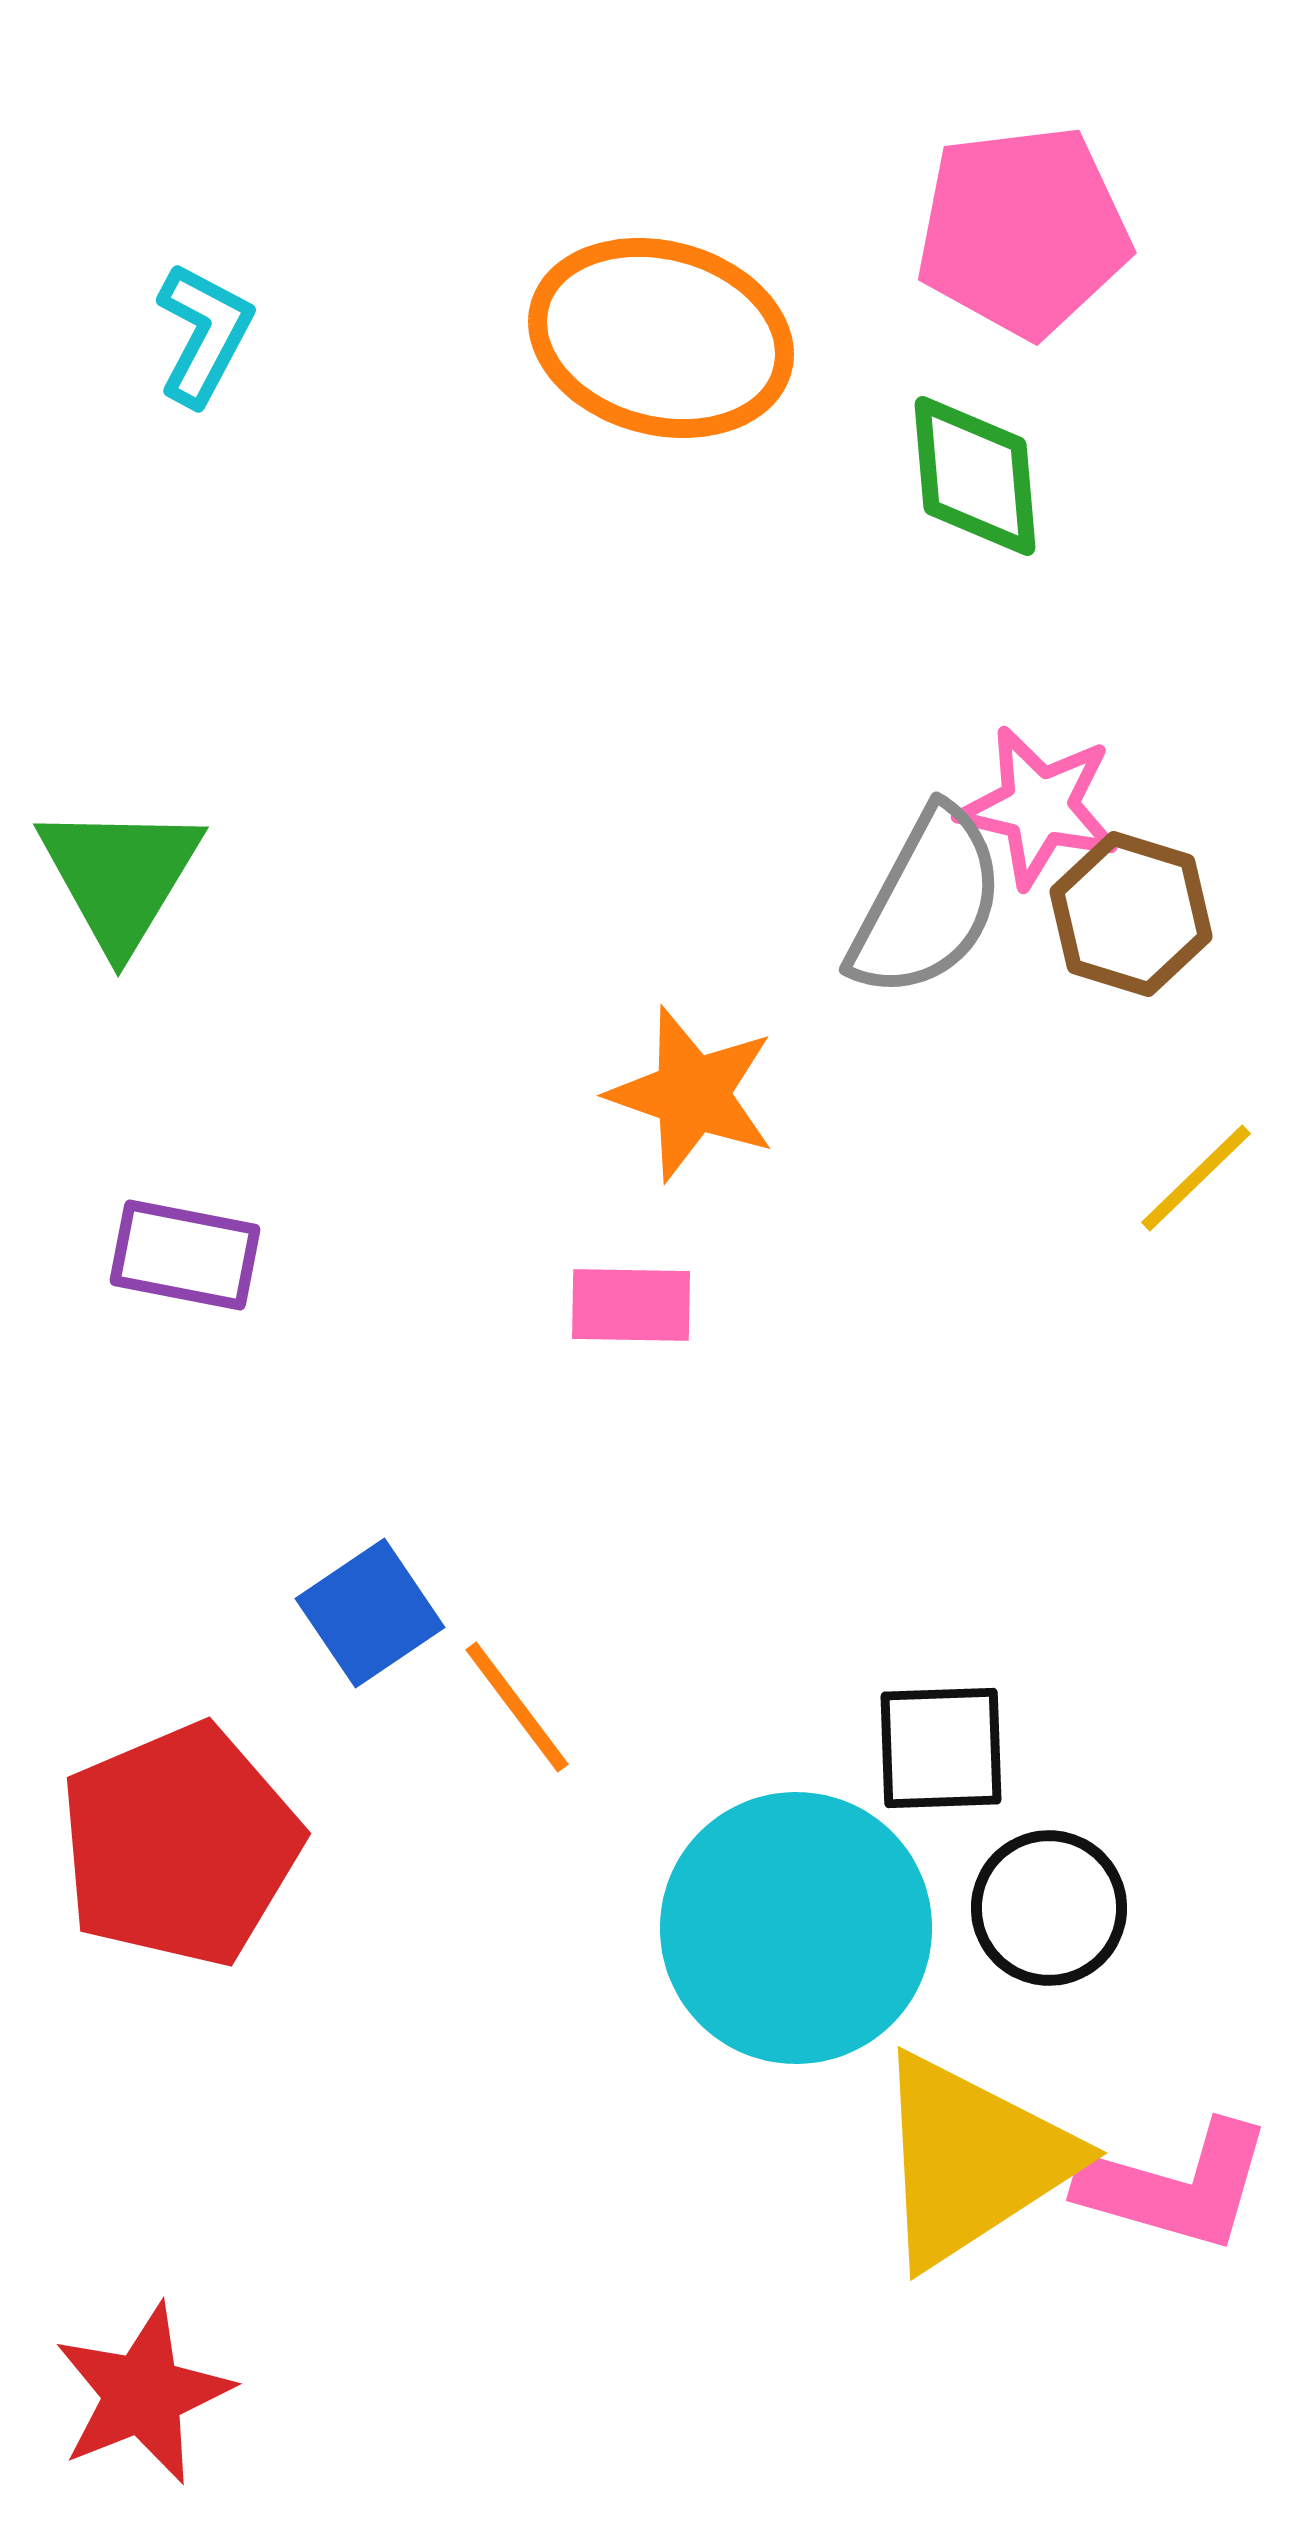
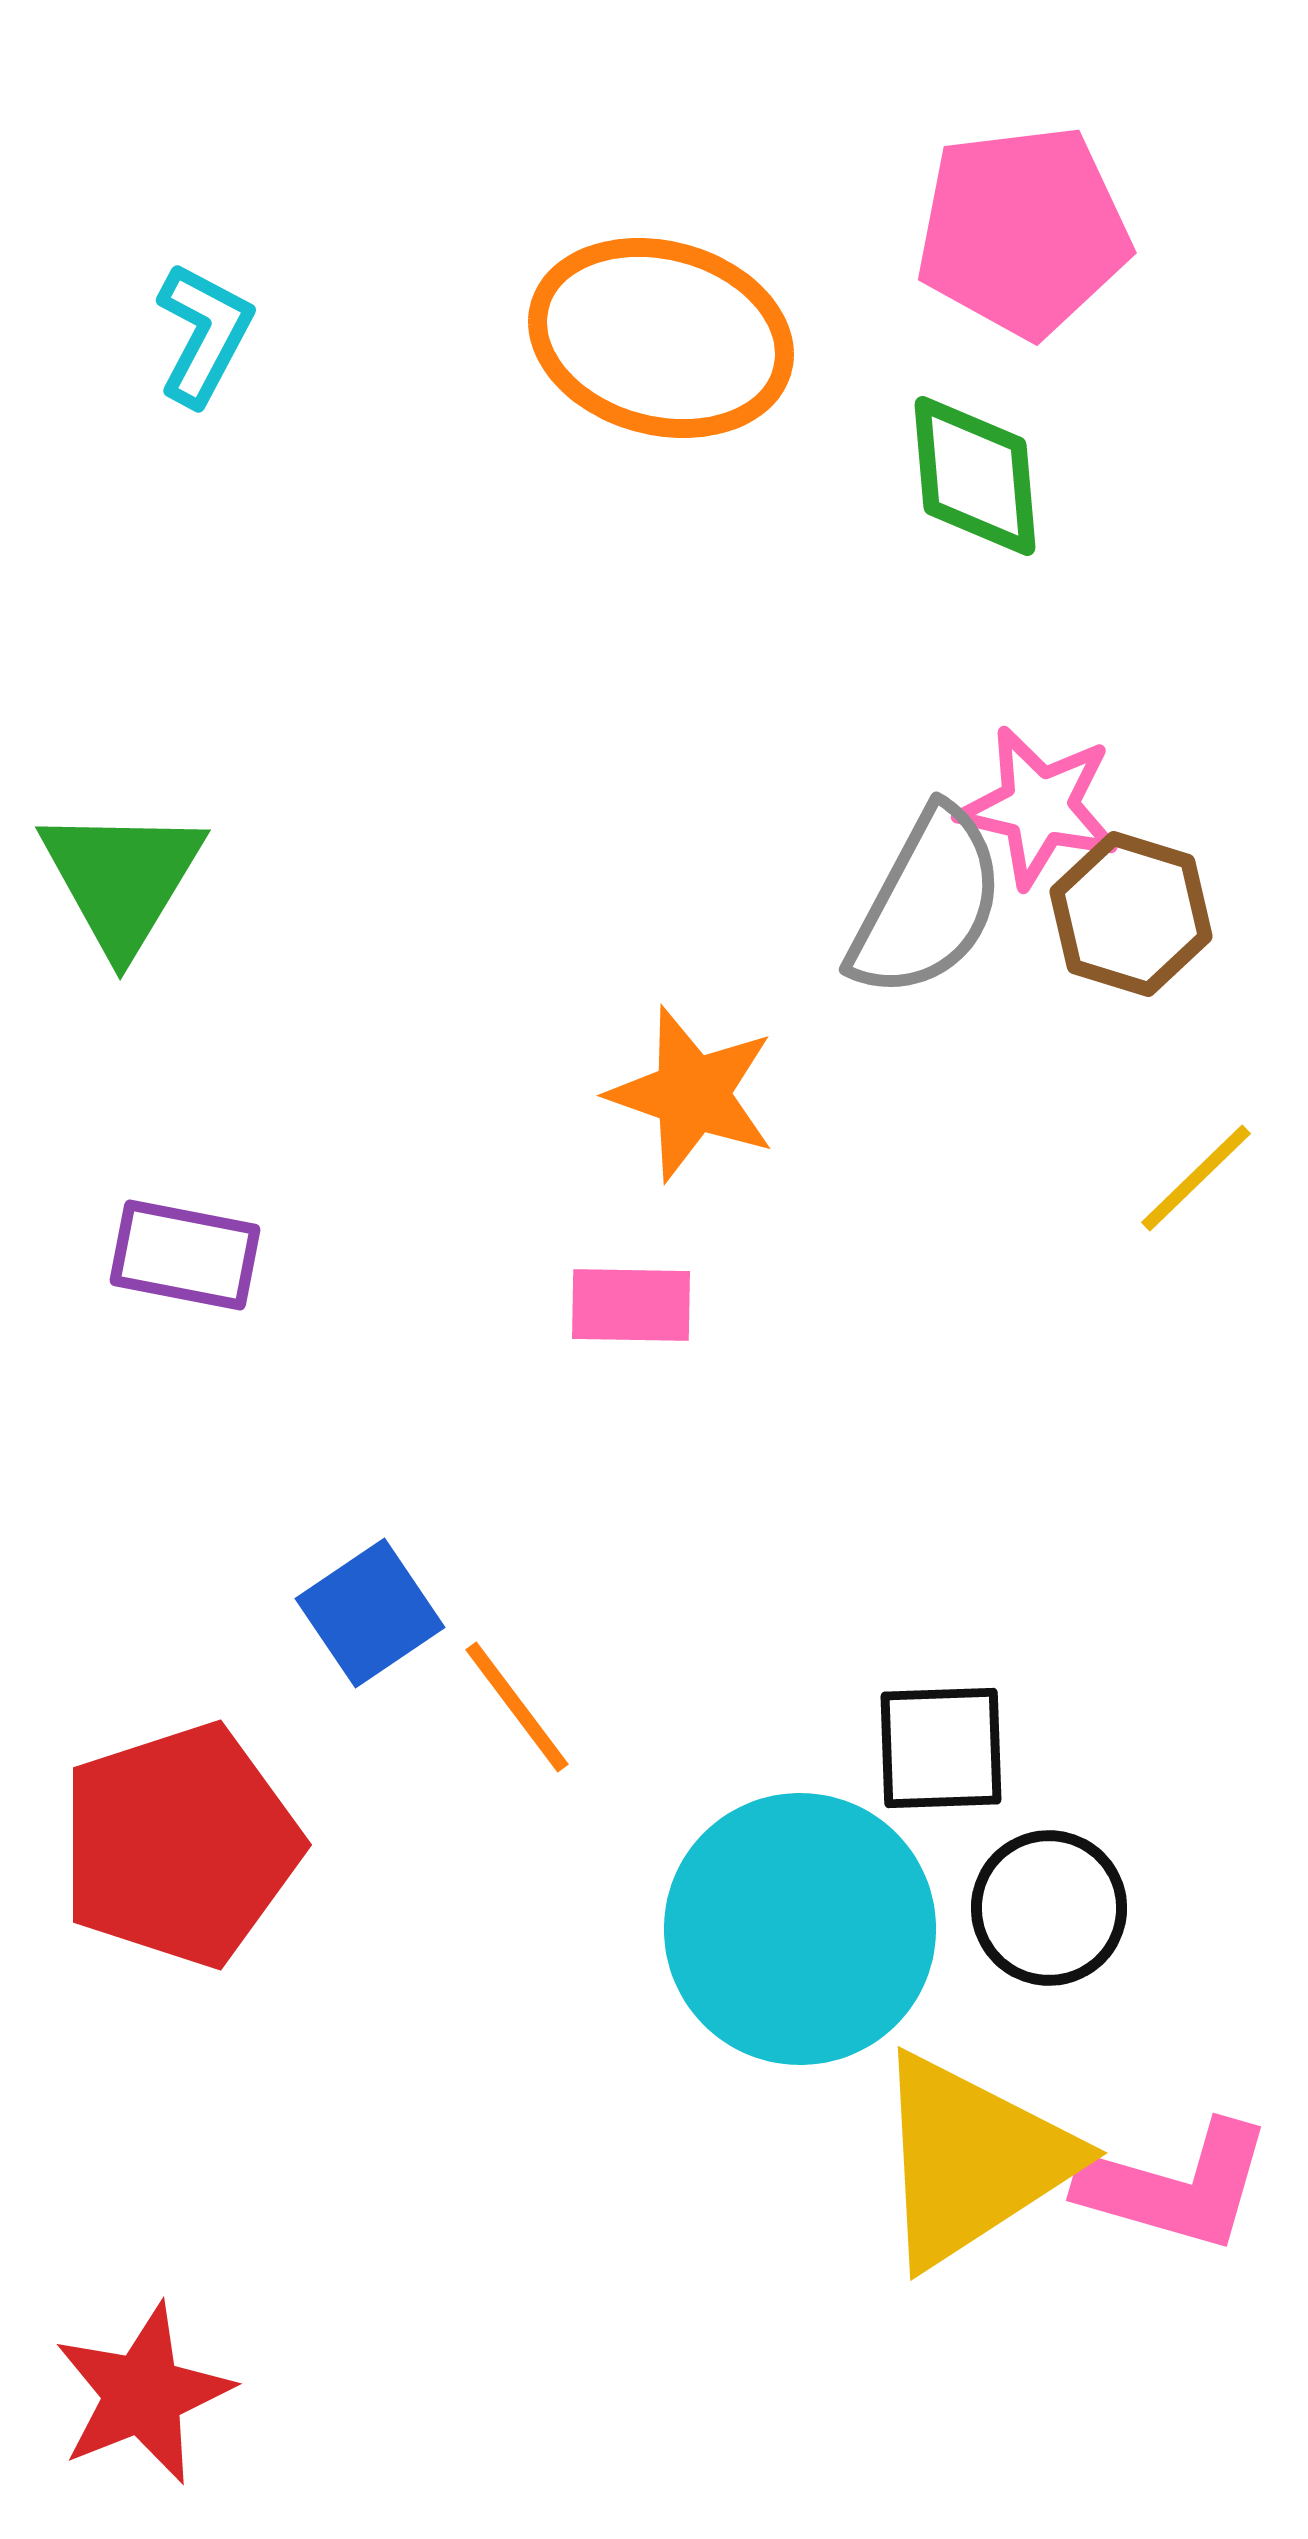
green triangle: moved 2 px right, 3 px down
red pentagon: rotated 5 degrees clockwise
cyan circle: moved 4 px right, 1 px down
